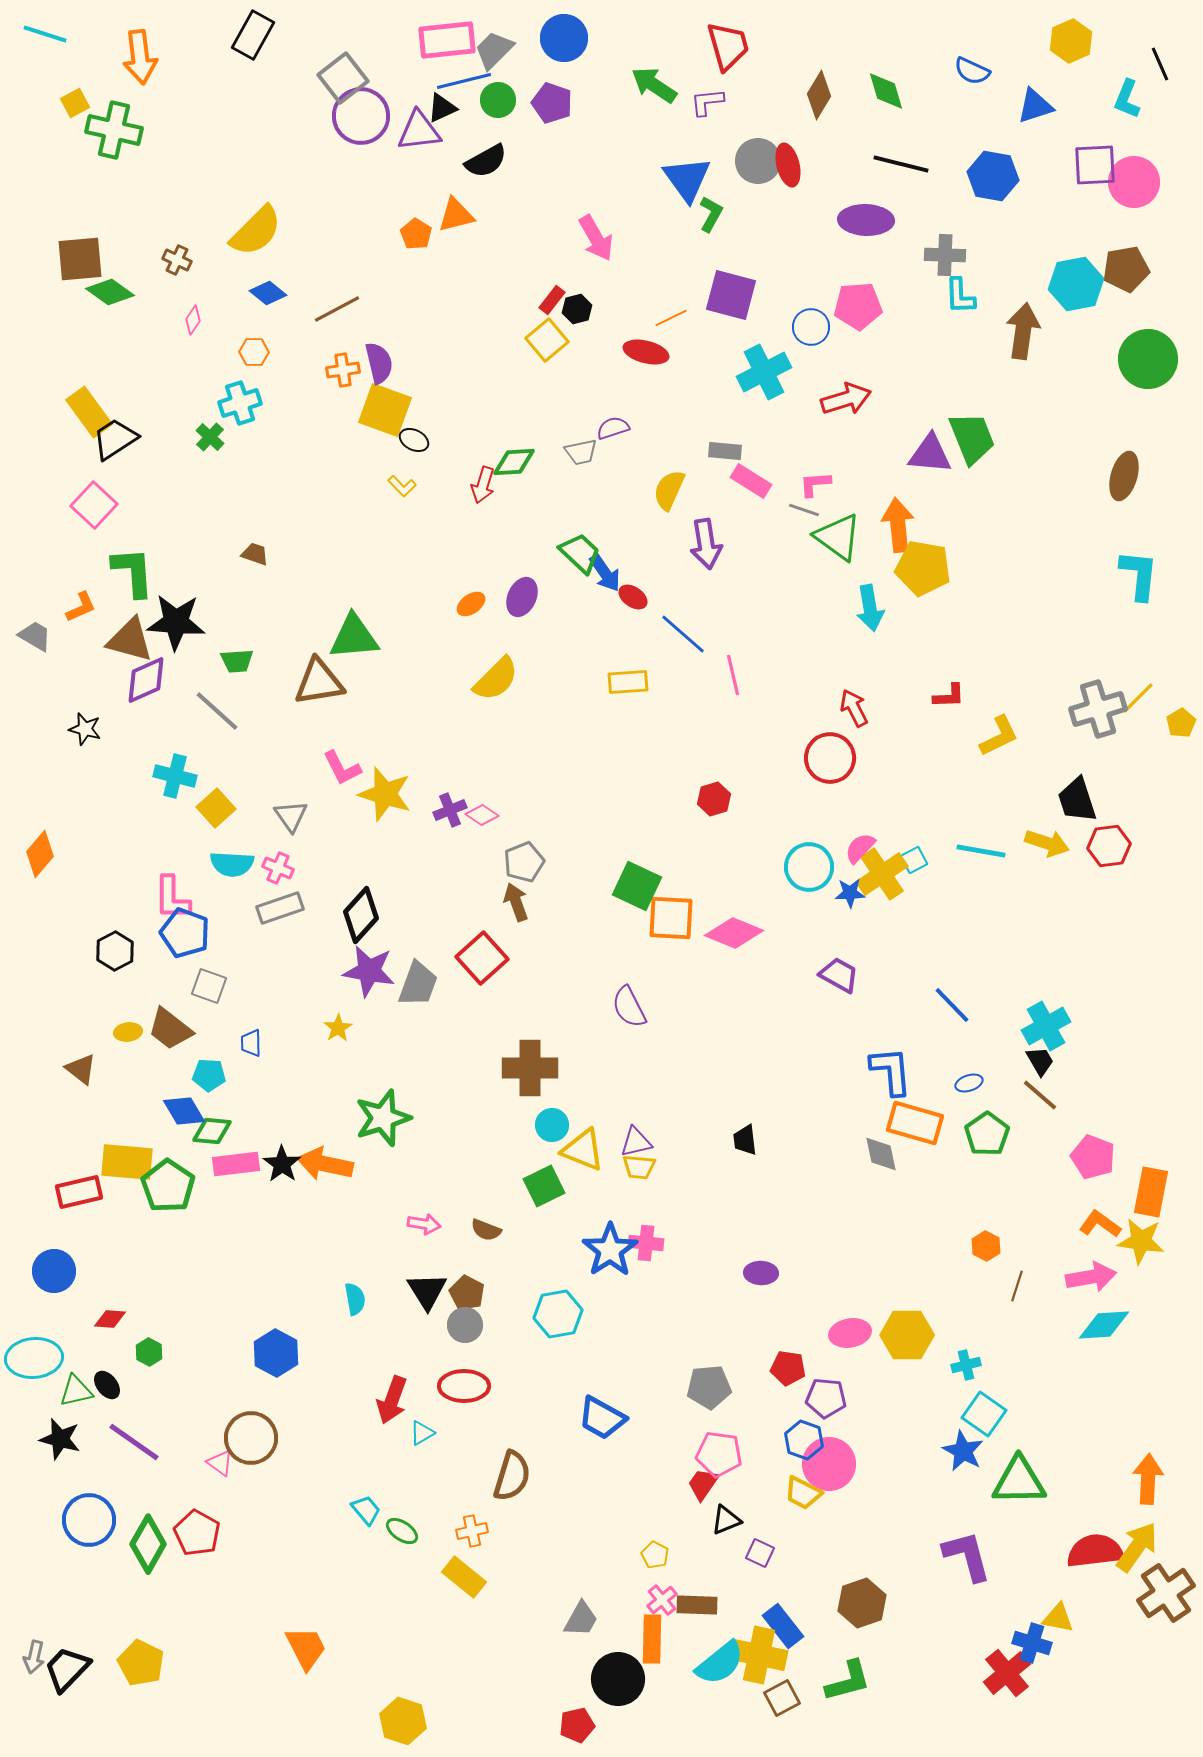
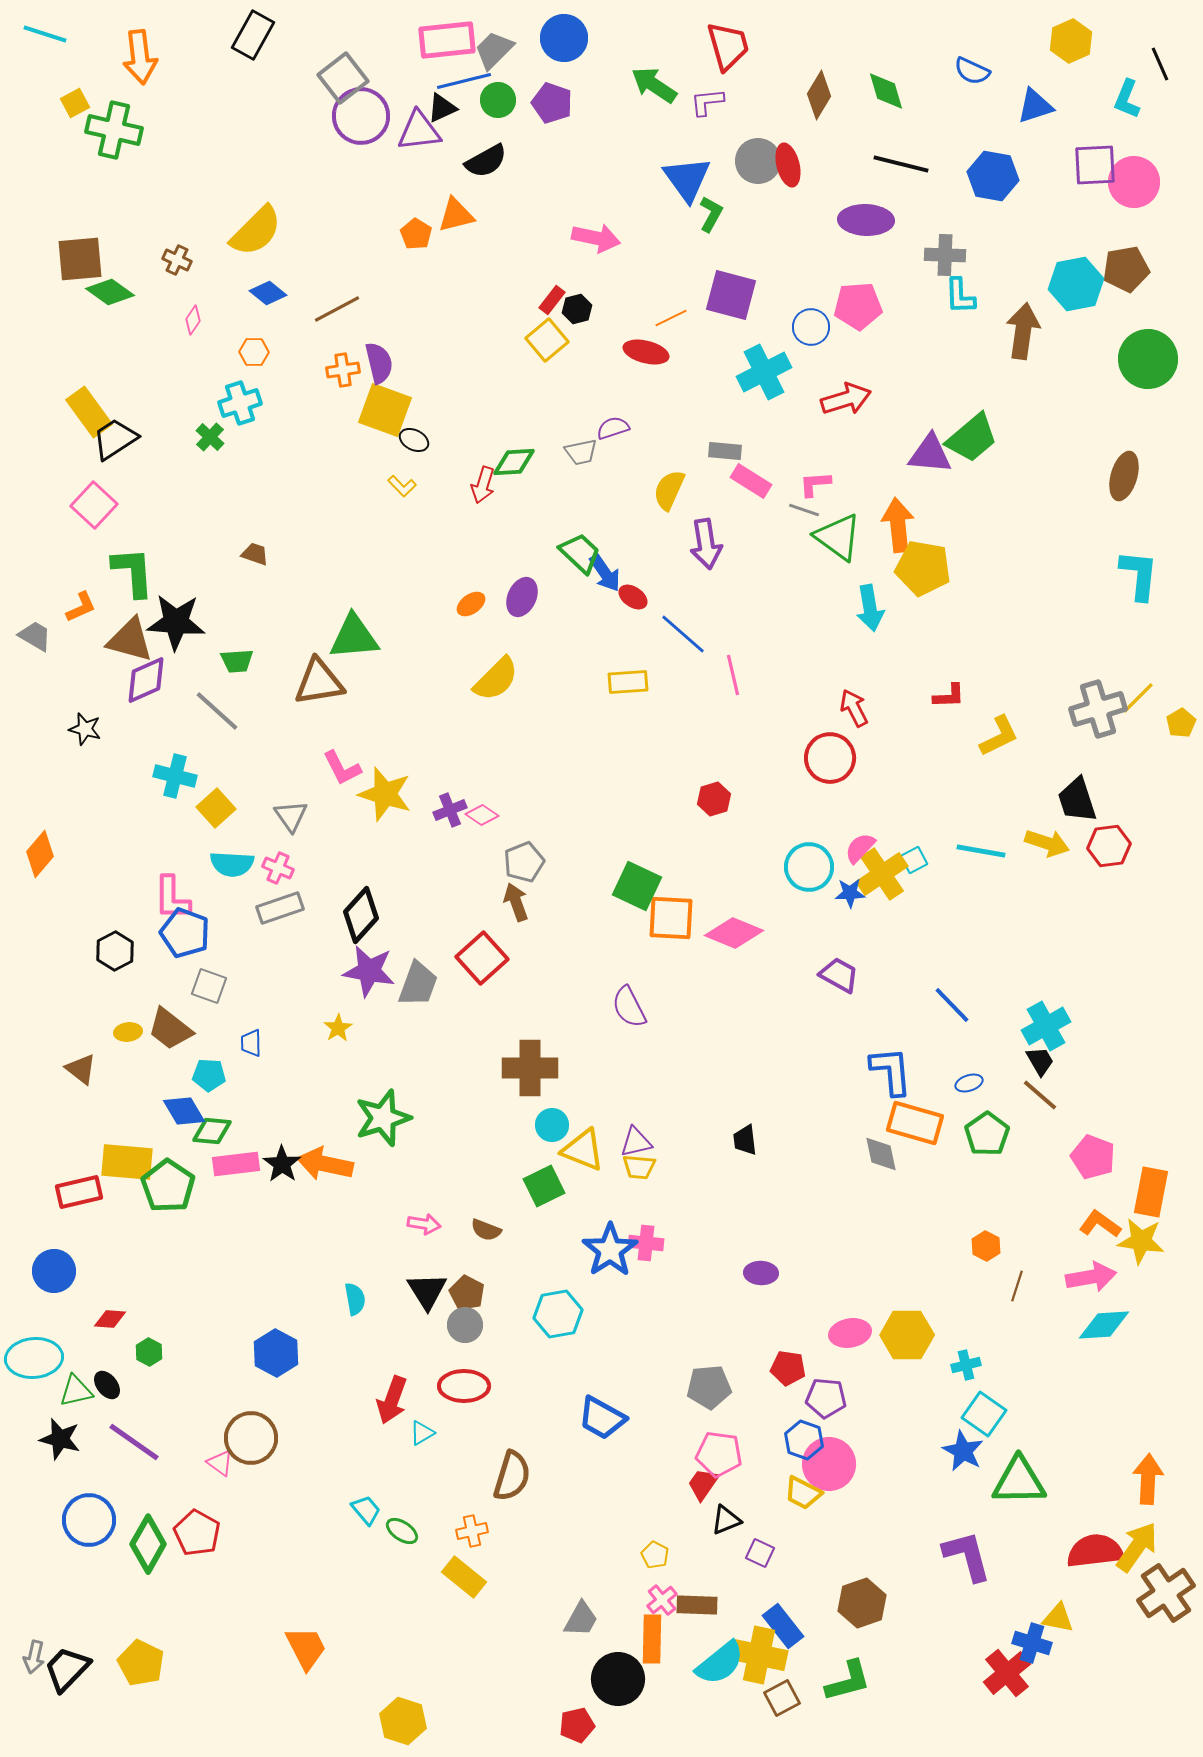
pink arrow at (596, 238): rotated 48 degrees counterclockwise
green trapezoid at (972, 438): rotated 72 degrees clockwise
